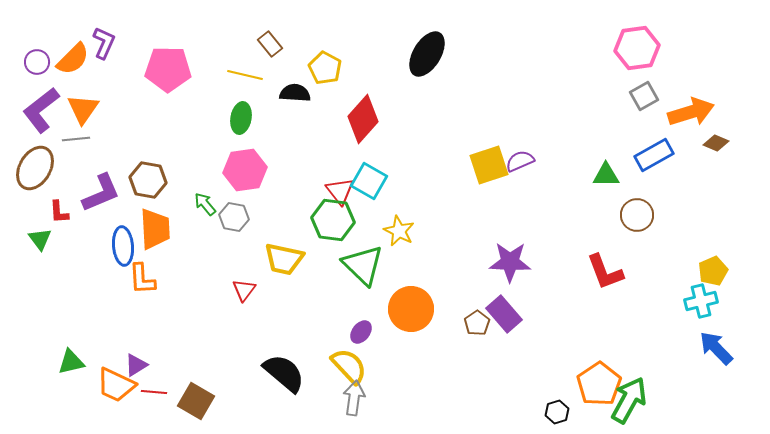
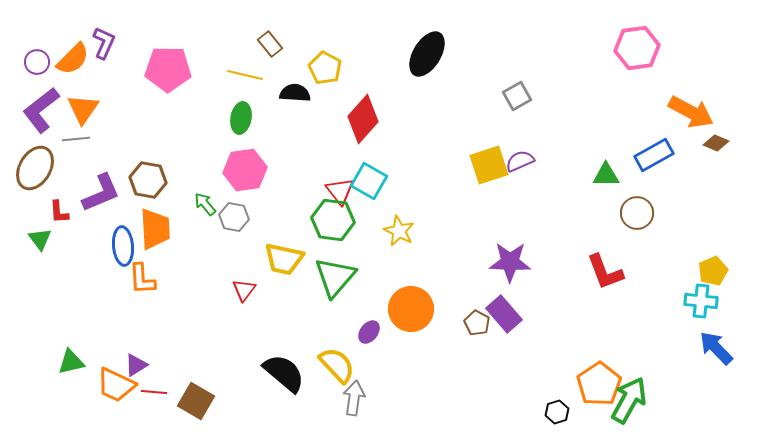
gray square at (644, 96): moved 127 px left
orange arrow at (691, 112): rotated 45 degrees clockwise
brown circle at (637, 215): moved 2 px up
green triangle at (363, 265): moved 28 px left, 12 px down; rotated 27 degrees clockwise
cyan cross at (701, 301): rotated 20 degrees clockwise
brown pentagon at (477, 323): rotated 10 degrees counterclockwise
purple ellipse at (361, 332): moved 8 px right
yellow semicircle at (349, 366): moved 12 px left, 1 px up
